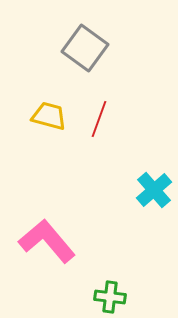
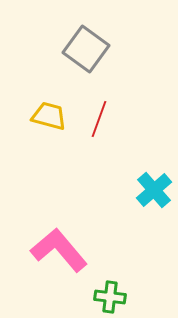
gray square: moved 1 px right, 1 px down
pink L-shape: moved 12 px right, 9 px down
